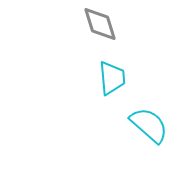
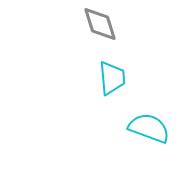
cyan semicircle: moved 3 px down; rotated 21 degrees counterclockwise
